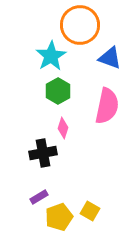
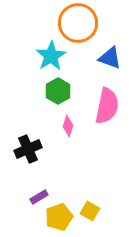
orange circle: moved 2 px left, 2 px up
pink diamond: moved 5 px right, 2 px up
black cross: moved 15 px left, 4 px up; rotated 12 degrees counterclockwise
